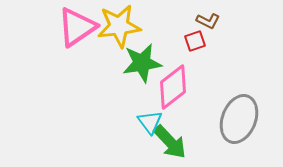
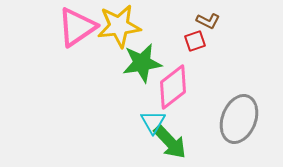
cyan triangle: moved 3 px right; rotated 8 degrees clockwise
